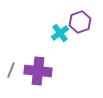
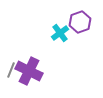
purple cross: moved 9 px left; rotated 20 degrees clockwise
